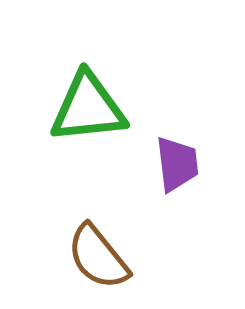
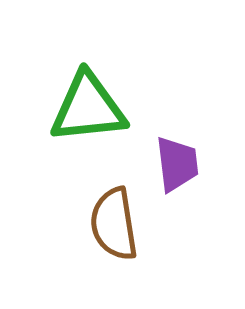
brown semicircle: moved 16 px right, 33 px up; rotated 30 degrees clockwise
